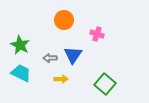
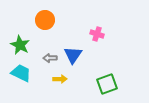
orange circle: moved 19 px left
yellow arrow: moved 1 px left
green square: moved 2 px right; rotated 30 degrees clockwise
